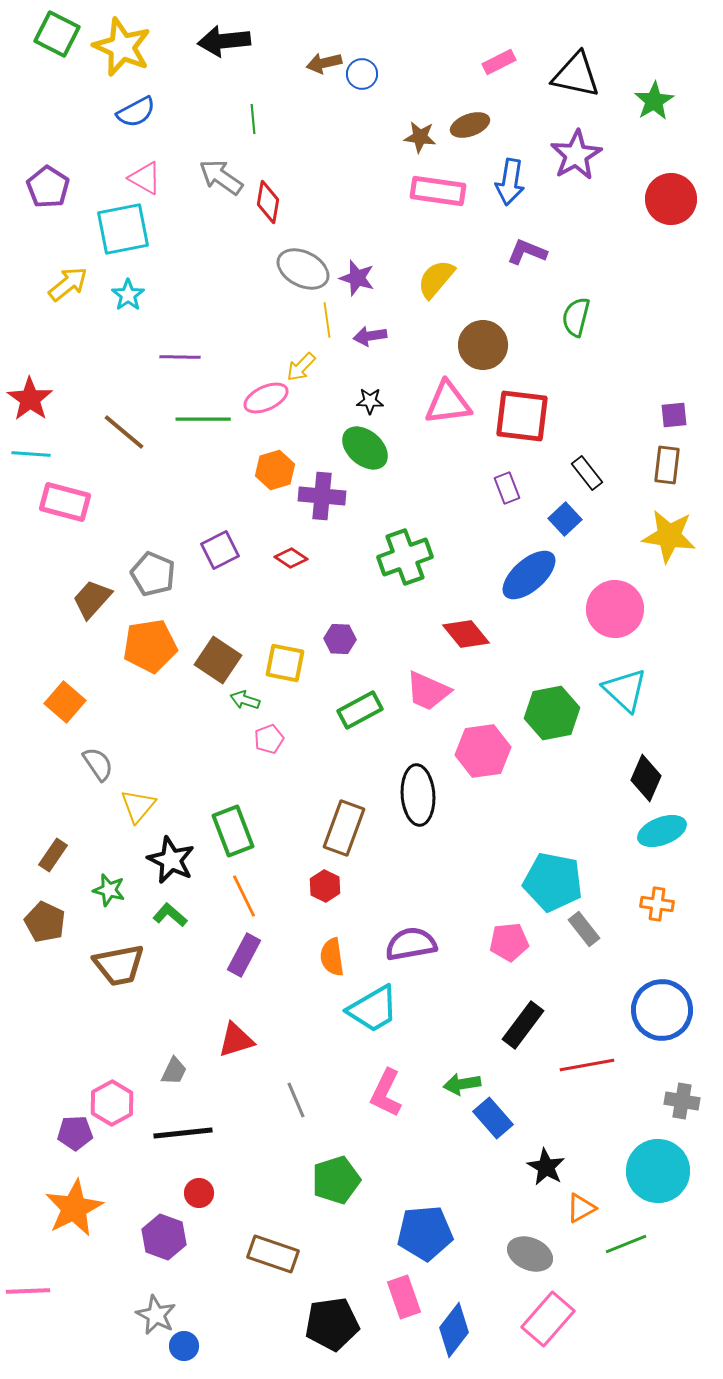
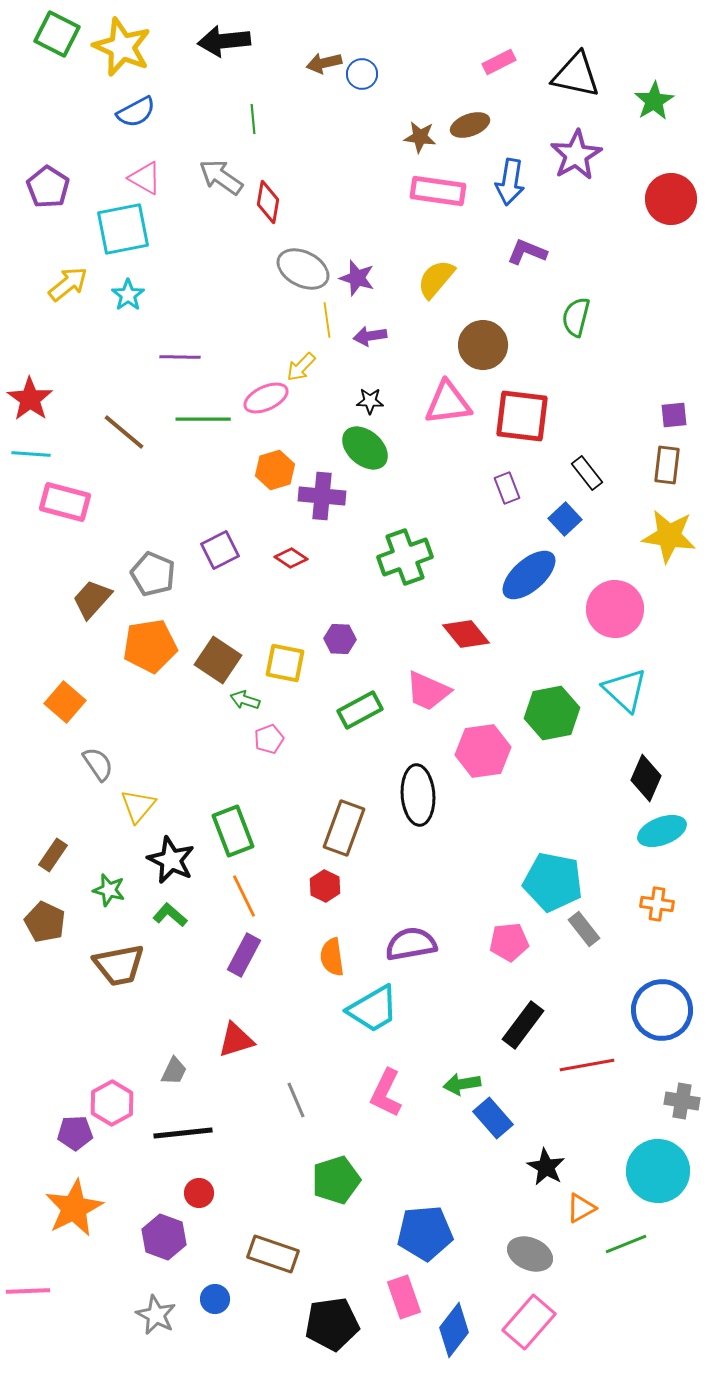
pink rectangle at (548, 1319): moved 19 px left, 3 px down
blue circle at (184, 1346): moved 31 px right, 47 px up
